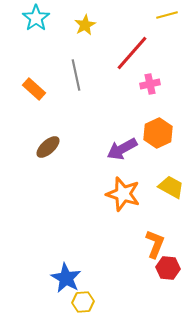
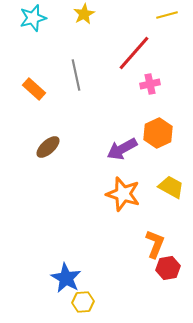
cyan star: moved 3 px left; rotated 20 degrees clockwise
yellow star: moved 1 px left, 11 px up
red line: moved 2 px right
red hexagon: rotated 15 degrees counterclockwise
